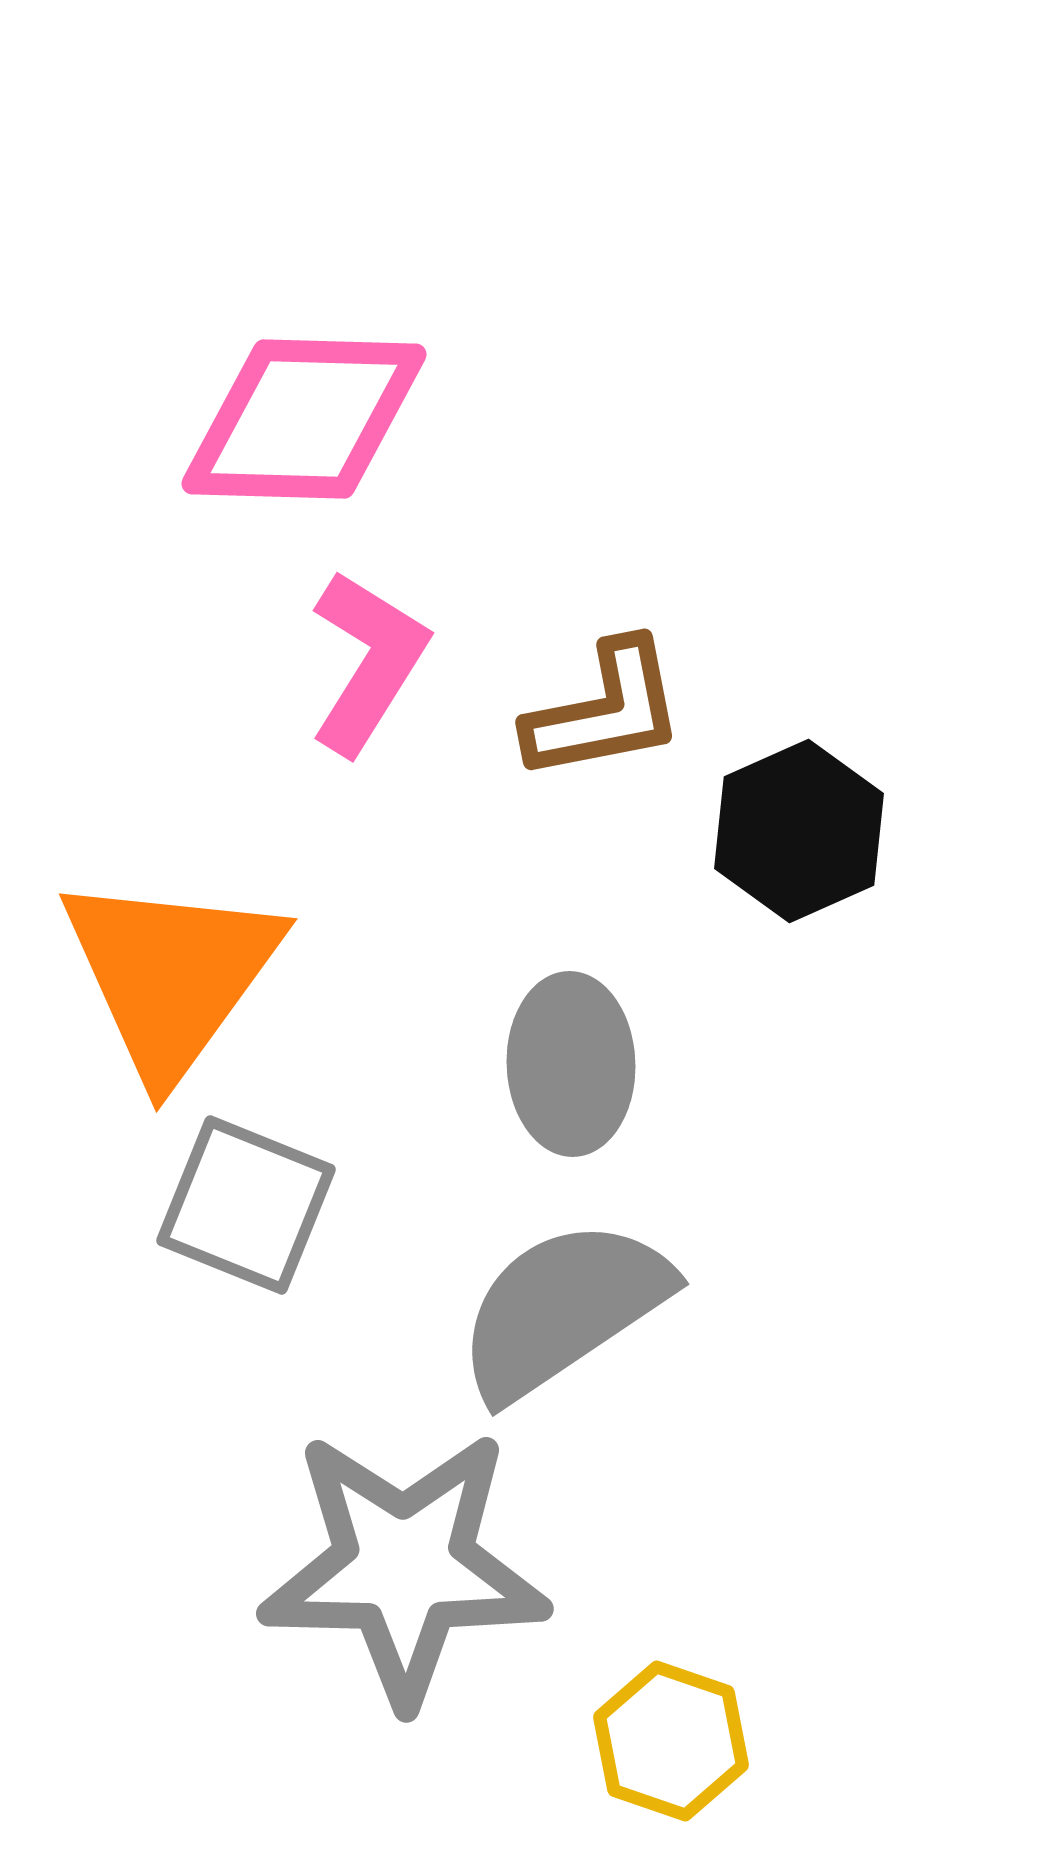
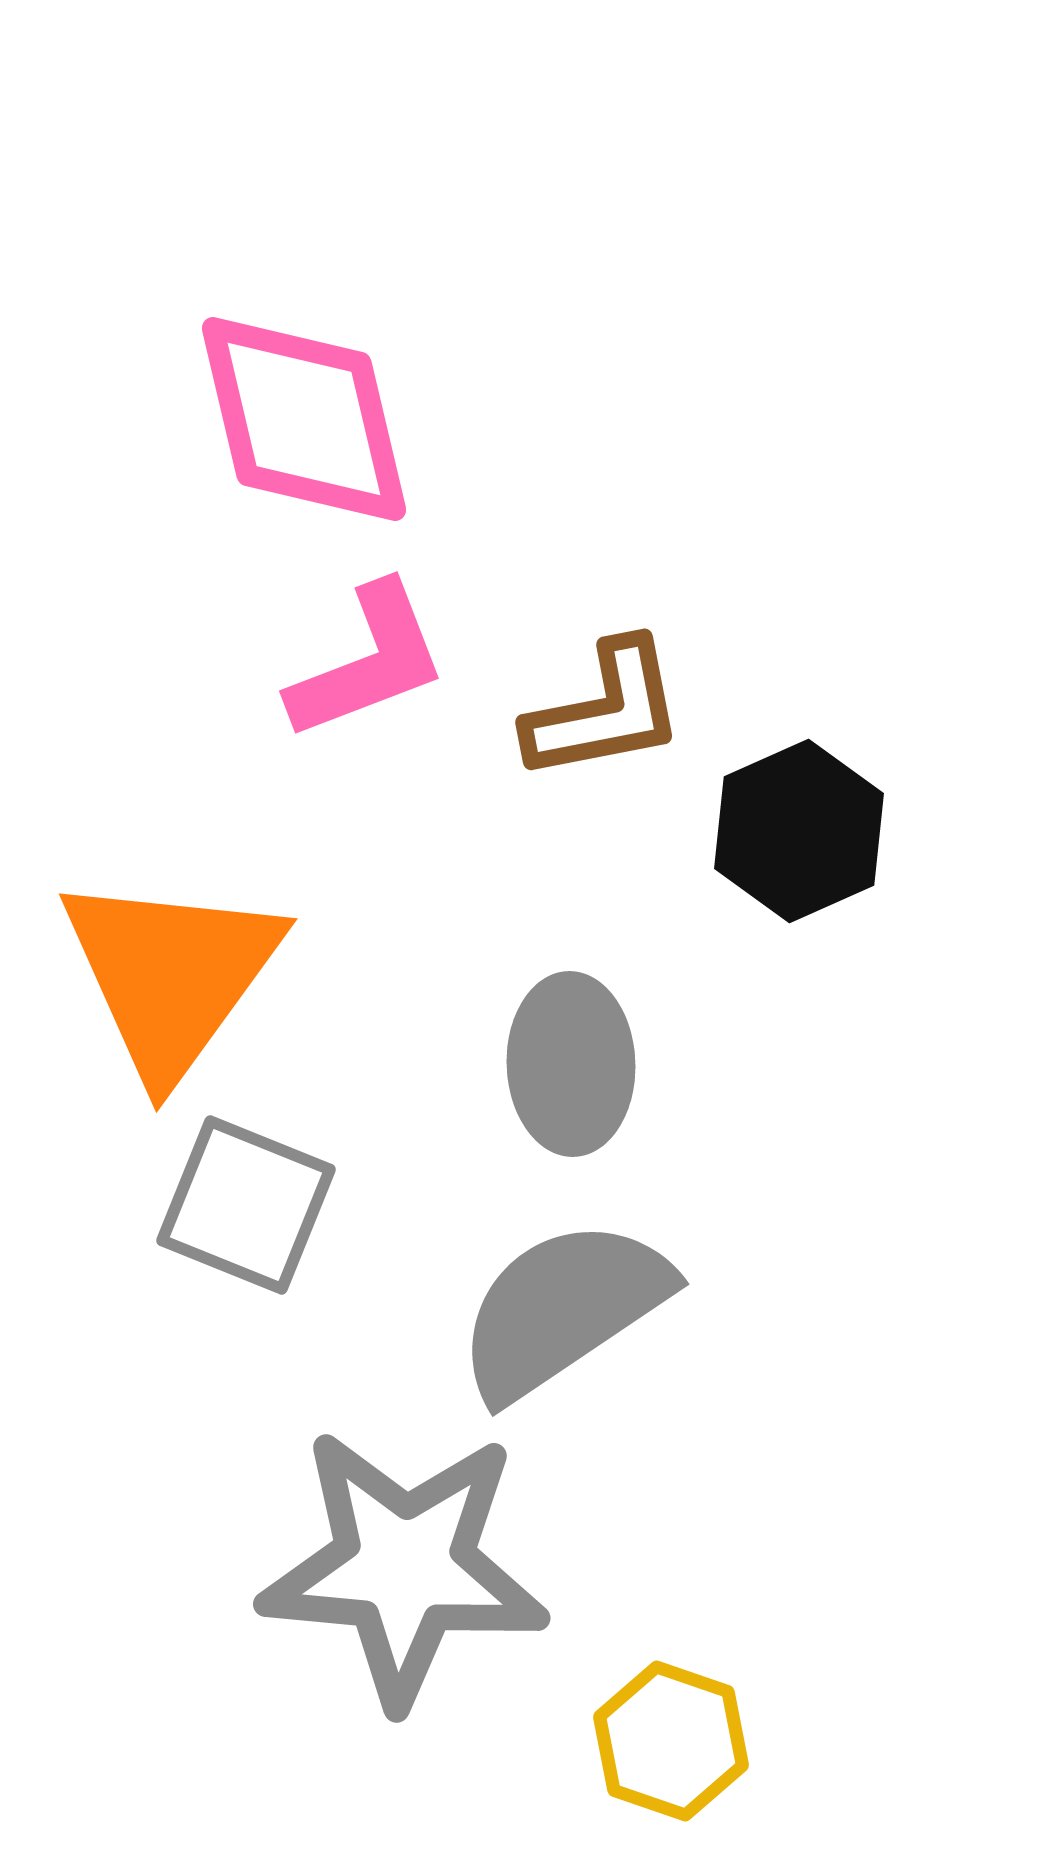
pink diamond: rotated 75 degrees clockwise
pink L-shape: rotated 37 degrees clockwise
gray star: rotated 4 degrees clockwise
